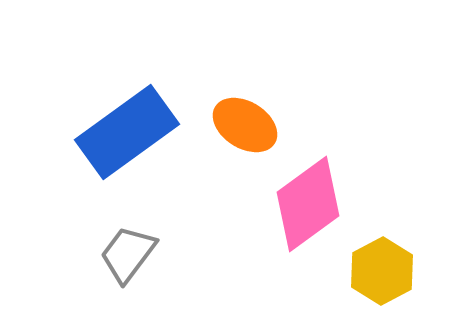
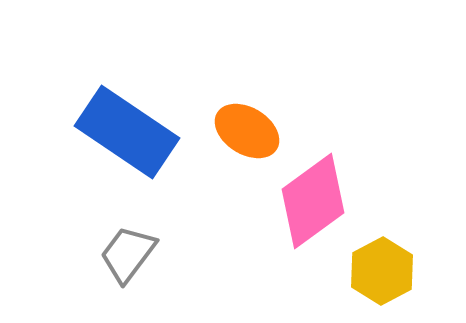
orange ellipse: moved 2 px right, 6 px down
blue rectangle: rotated 70 degrees clockwise
pink diamond: moved 5 px right, 3 px up
